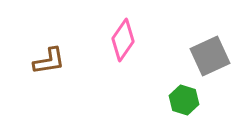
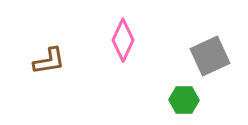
pink diamond: rotated 9 degrees counterclockwise
green hexagon: rotated 16 degrees counterclockwise
